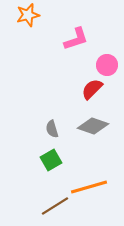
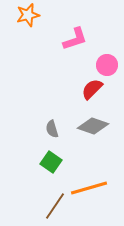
pink L-shape: moved 1 px left
green square: moved 2 px down; rotated 25 degrees counterclockwise
orange line: moved 1 px down
brown line: rotated 24 degrees counterclockwise
